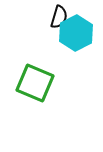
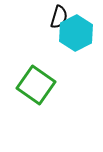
green square: moved 1 px right, 2 px down; rotated 12 degrees clockwise
